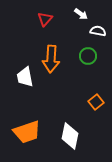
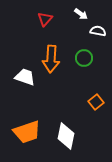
green circle: moved 4 px left, 2 px down
white trapezoid: rotated 120 degrees clockwise
white diamond: moved 4 px left
